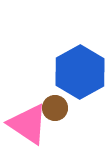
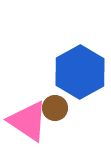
pink triangle: moved 3 px up
